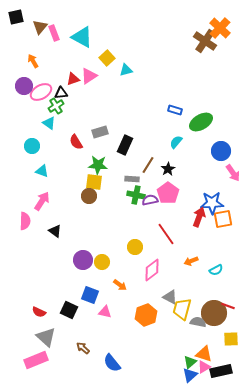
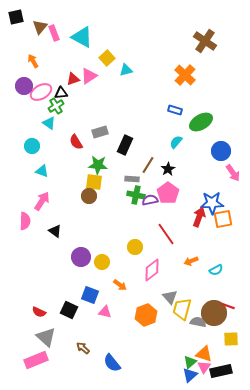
orange cross at (220, 28): moved 35 px left, 47 px down
purple circle at (83, 260): moved 2 px left, 3 px up
gray triangle at (170, 297): rotated 21 degrees clockwise
pink triangle at (204, 367): rotated 24 degrees counterclockwise
